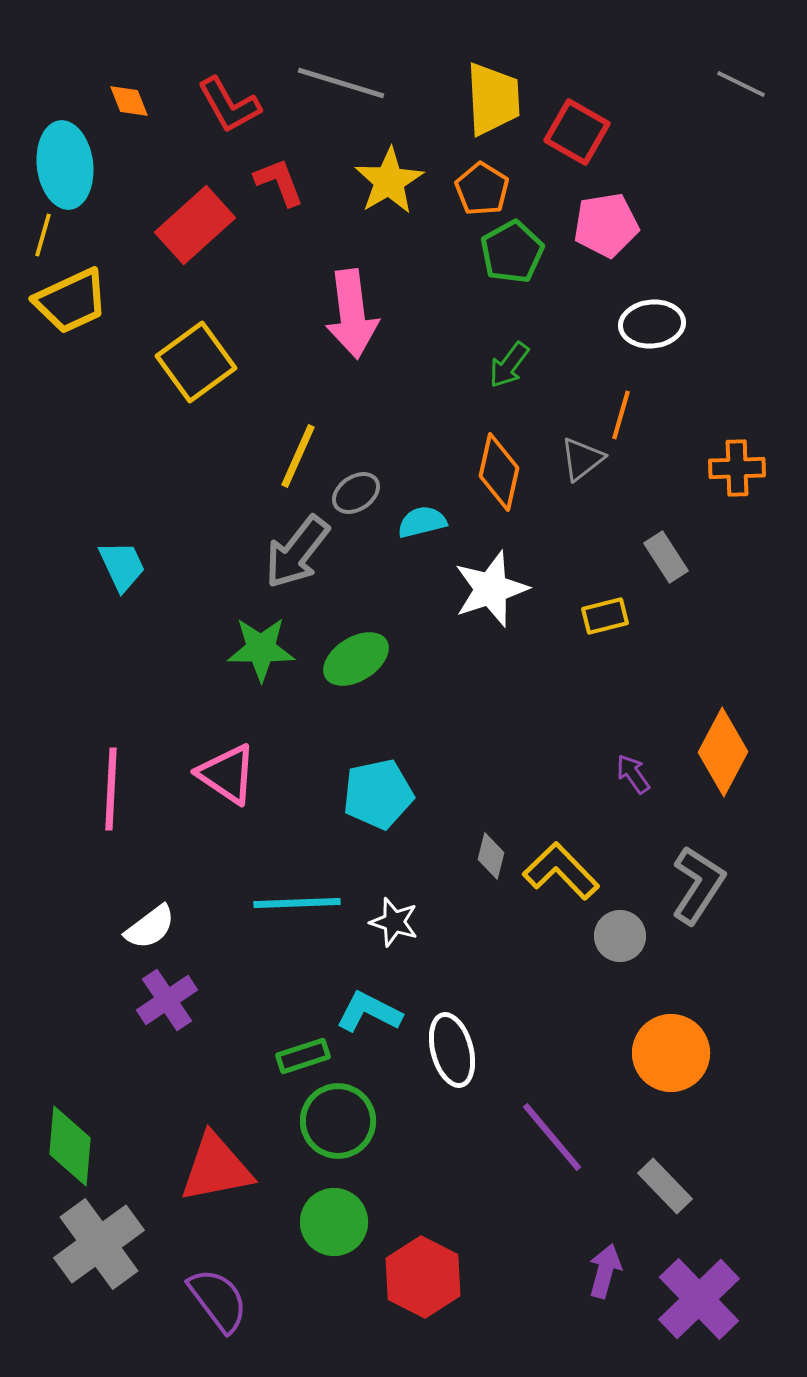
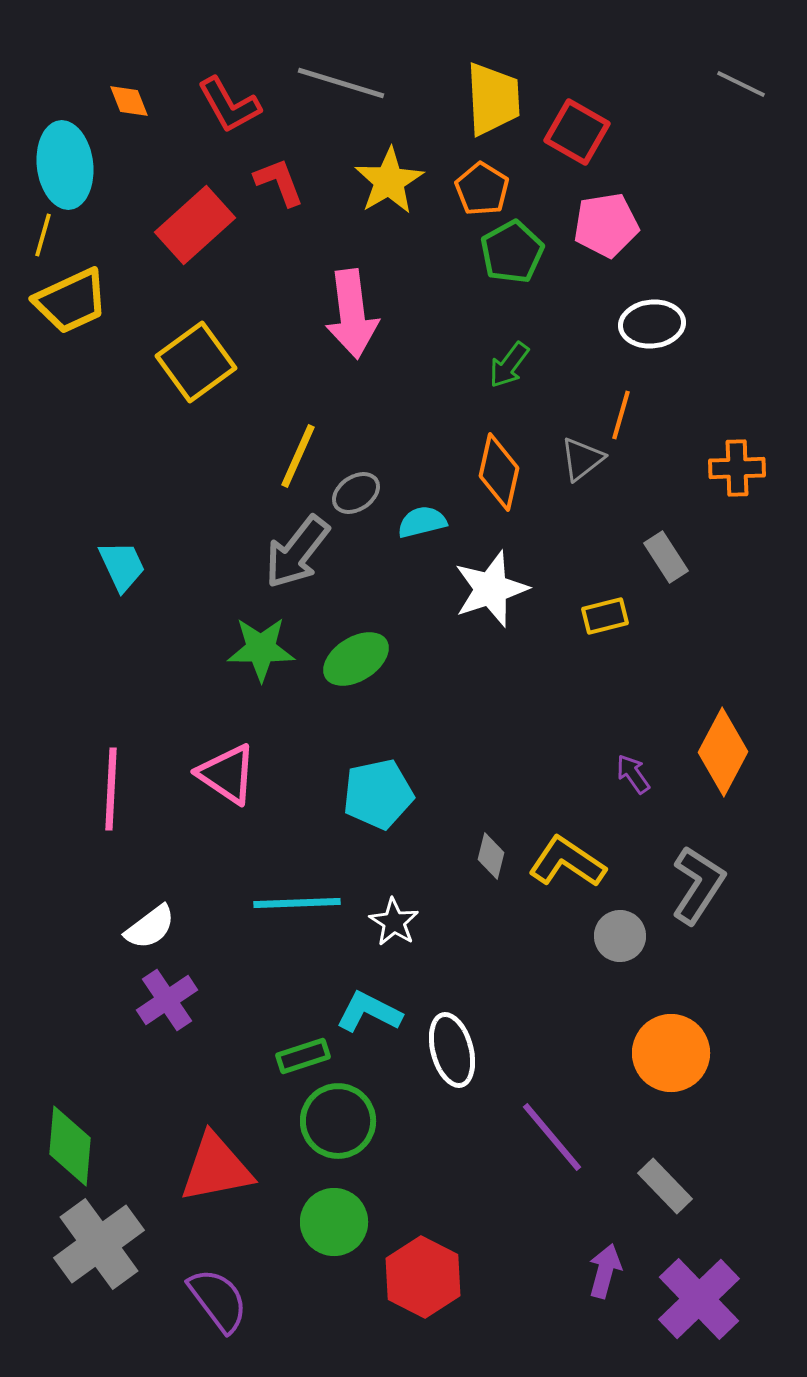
yellow L-shape at (561, 871): moved 6 px right, 9 px up; rotated 12 degrees counterclockwise
white star at (394, 922): rotated 15 degrees clockwise
